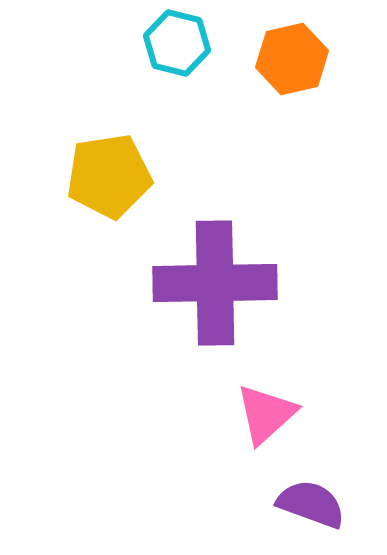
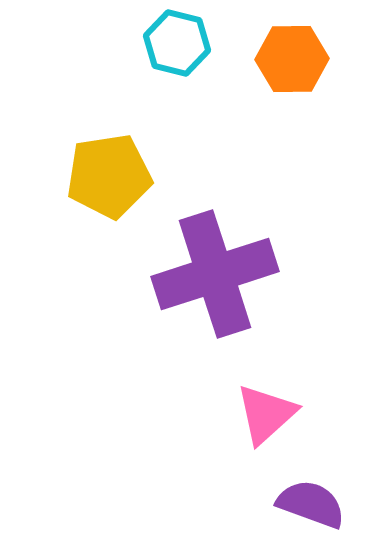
orange hexagon: rotated 12 degrees clockwise
purple cross: moved 9 px up; rotated 17 degrees counterclockwise
